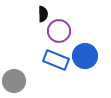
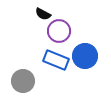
black semicircle: rotated 119 degrees clockwise
gray circle: moved 9 px right
